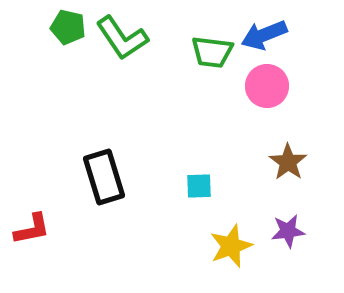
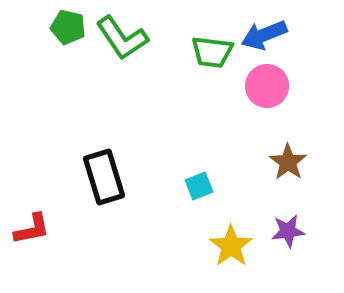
cyan square: rotated 20 degrees counterclockwise
yellow star: rotated 15 degrees counterclockwise
